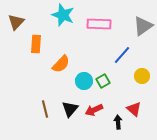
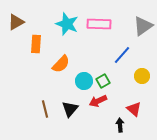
cyan star: moved 4 px right, 9 px down
brown triangle: rotated 18 degrees clockwise
red arrow: moved 4 px right, 9 px up
black arrow: moved 2 px right, 3 px down
